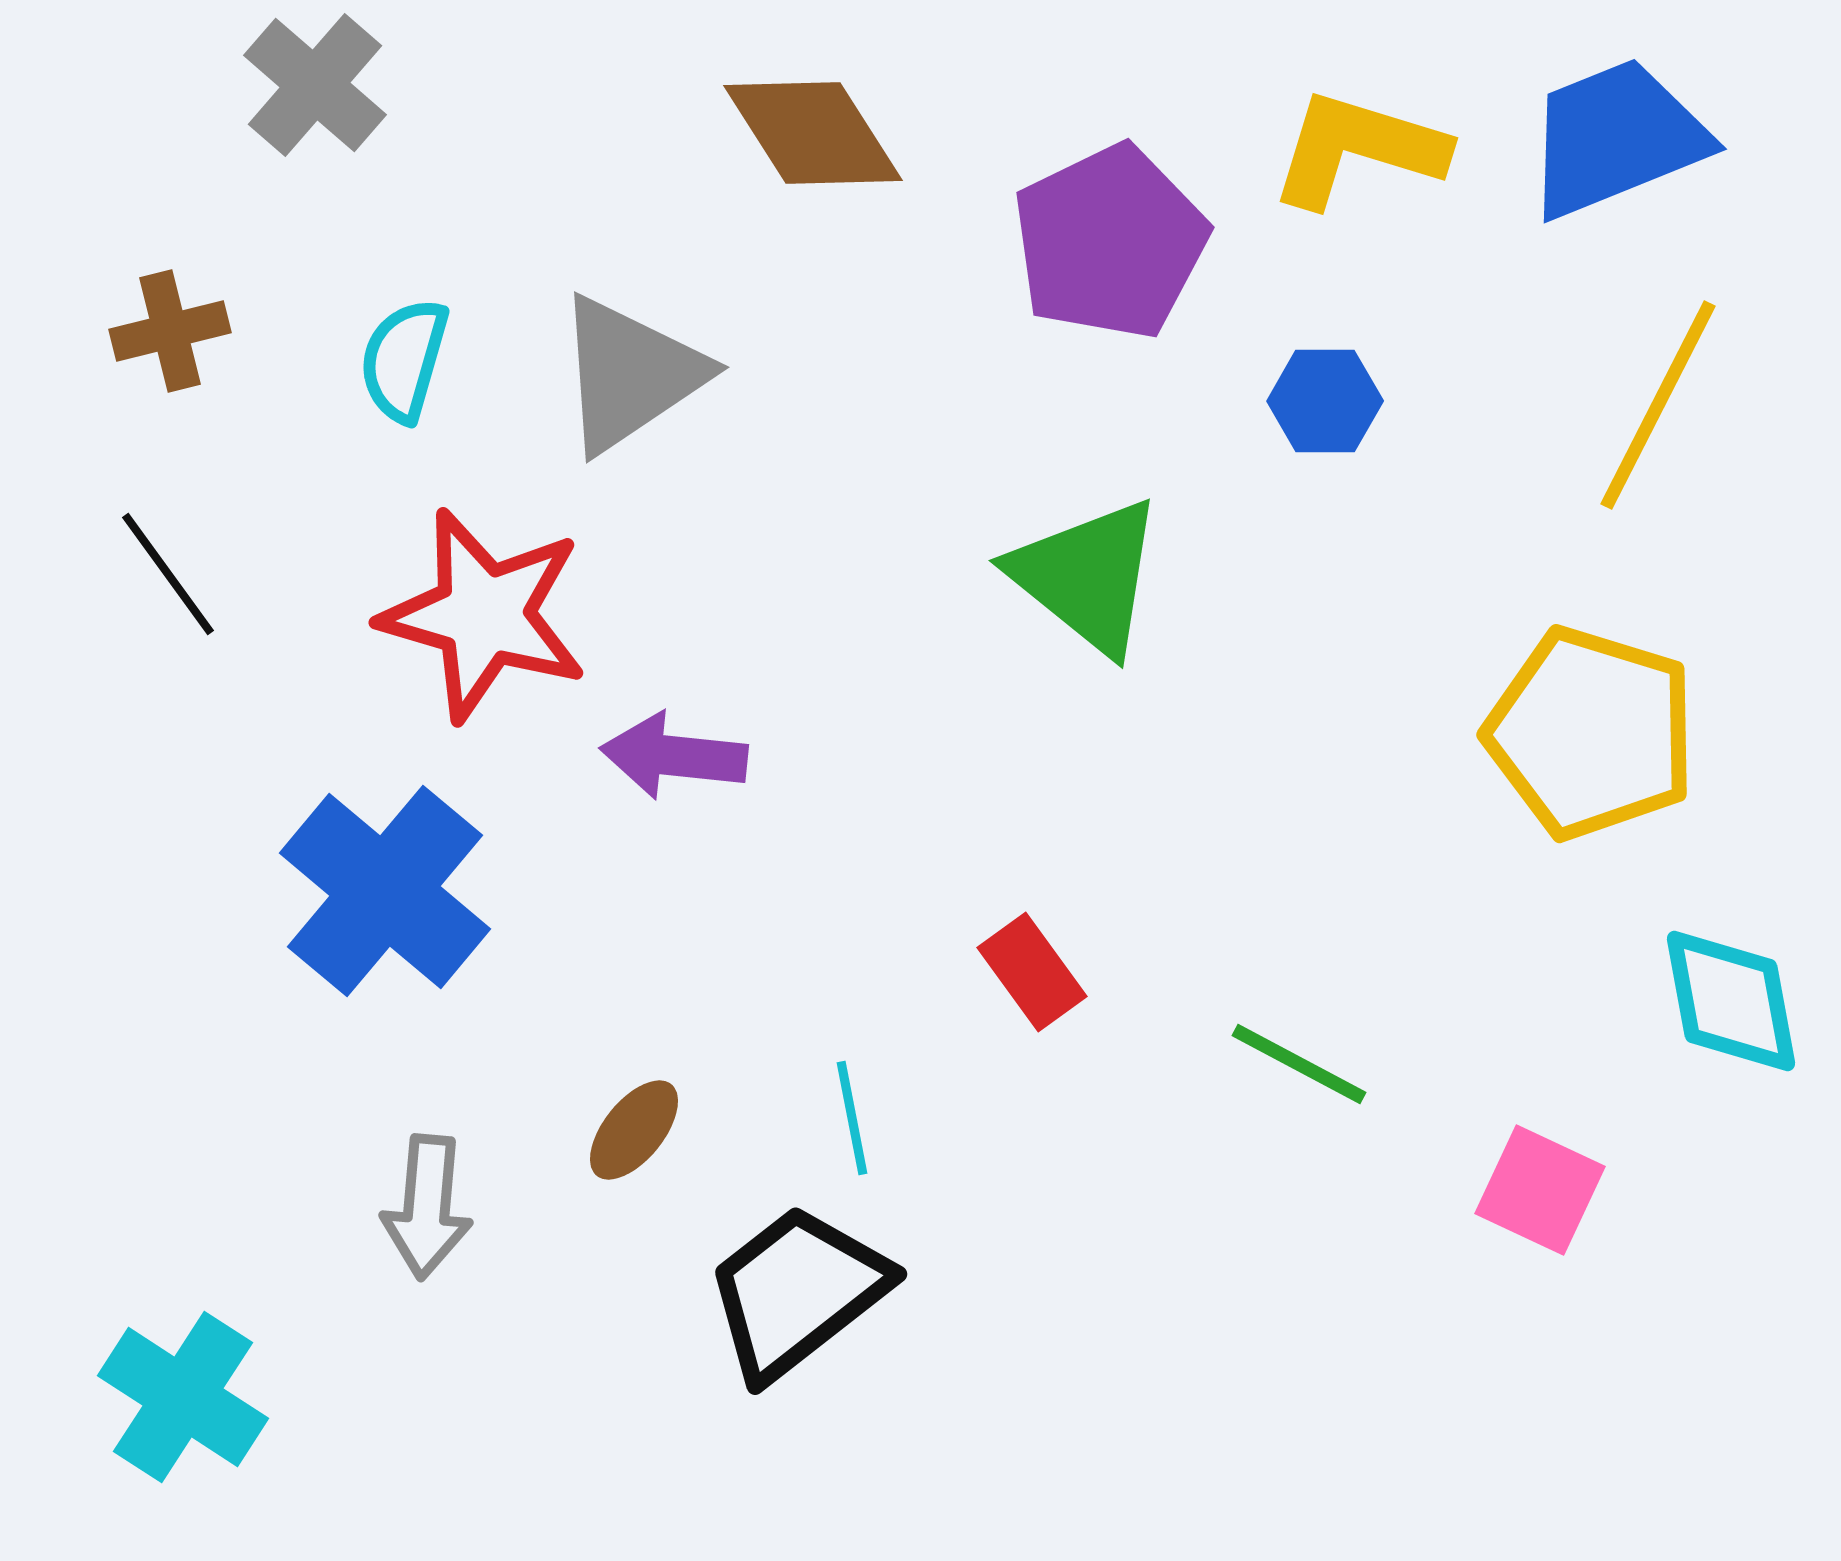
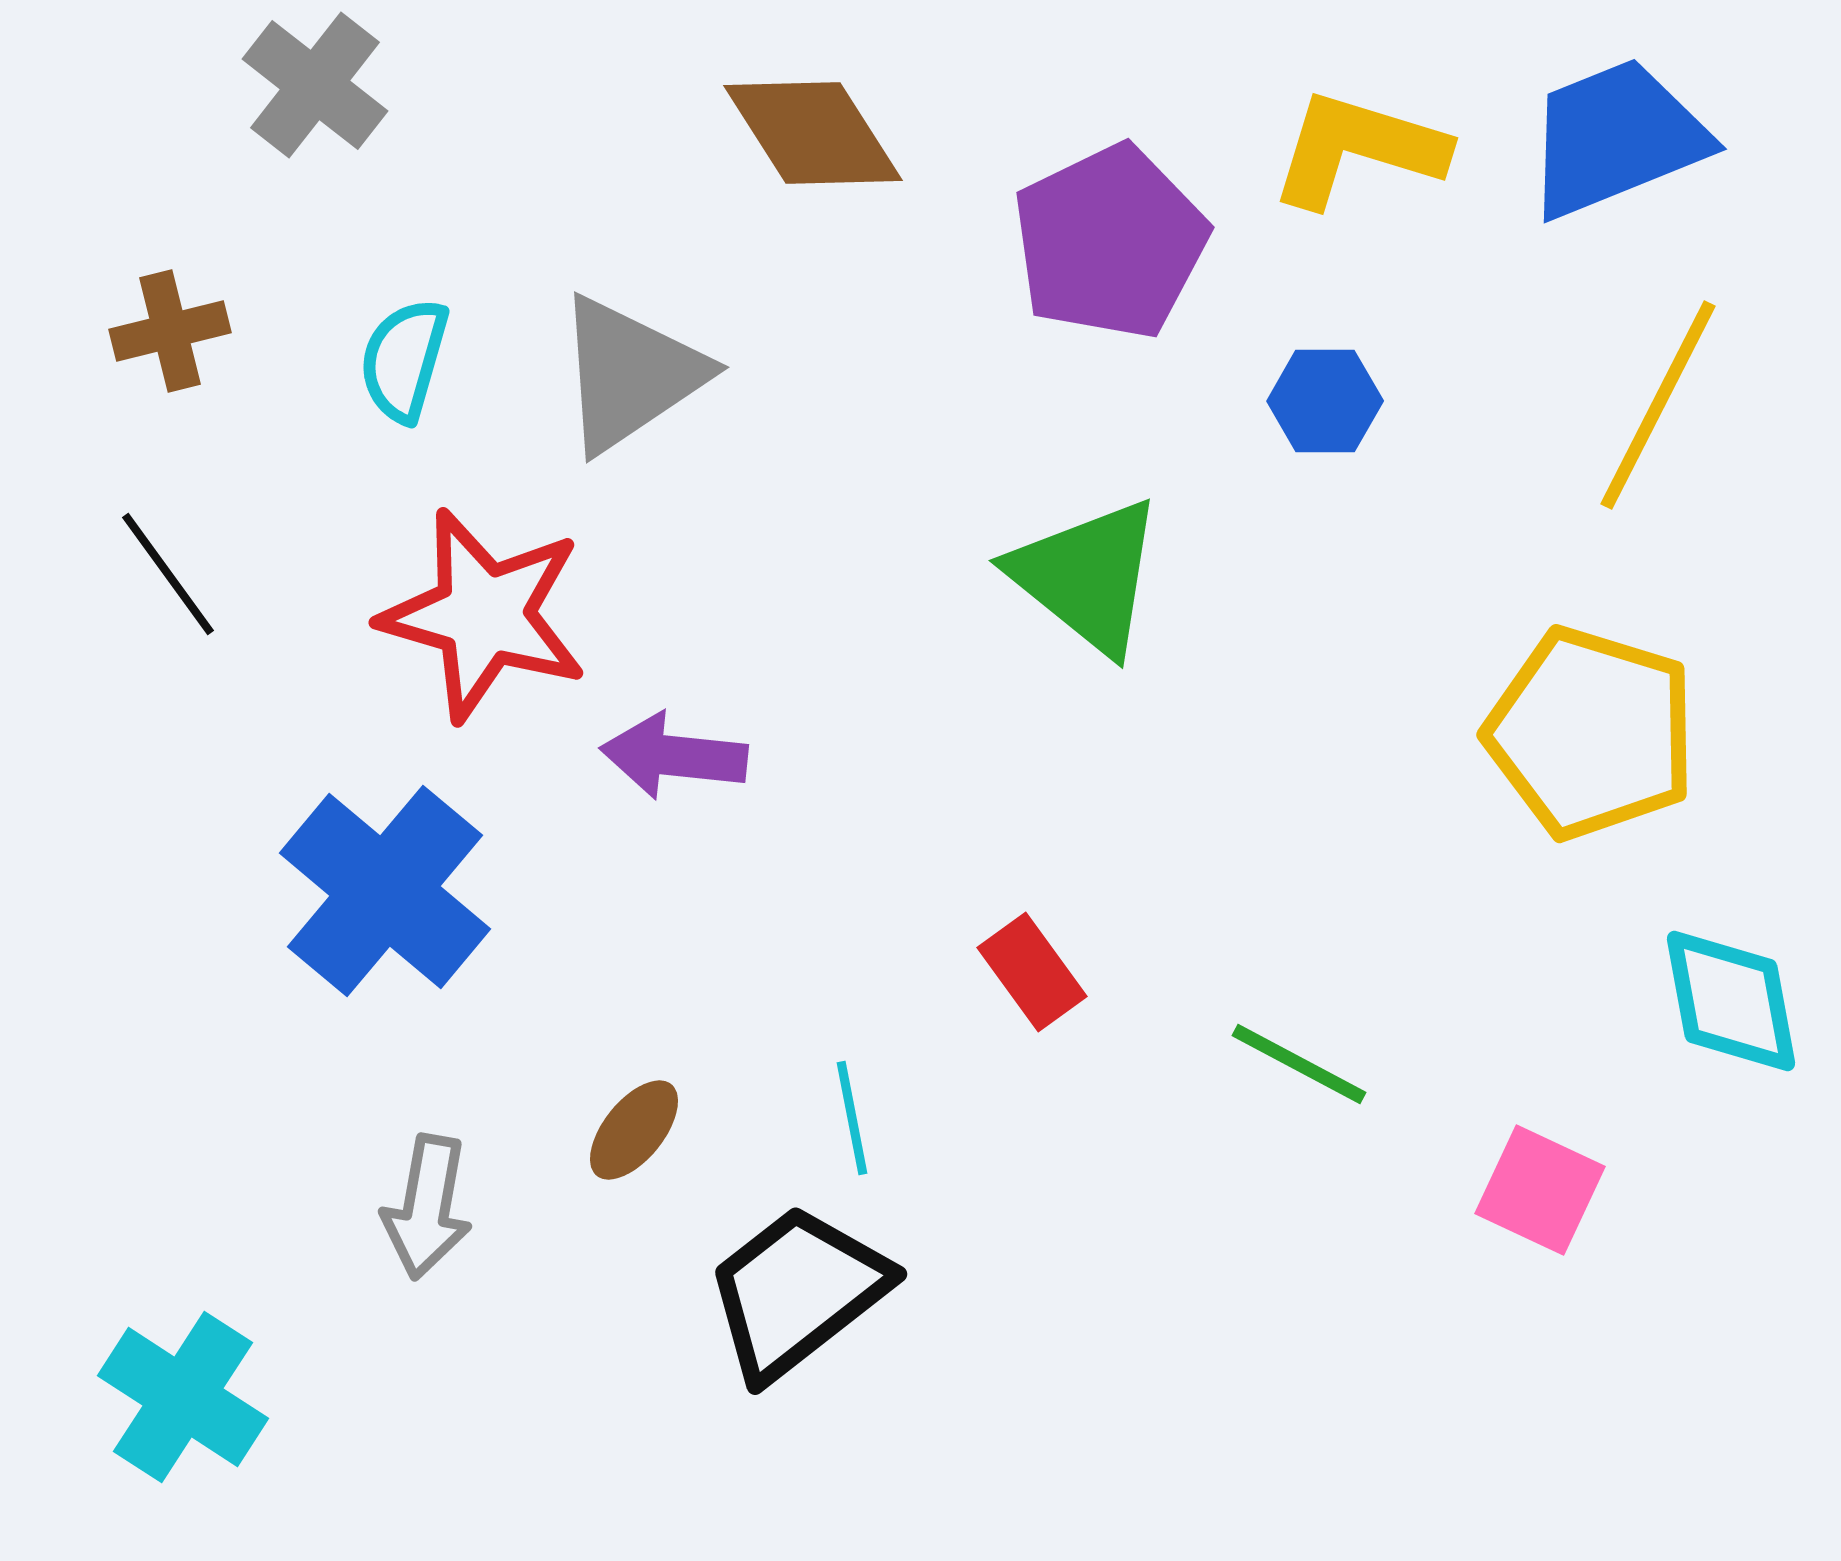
gray cross: rotated 3 degrees counterclockwise
gray arrow: rotated 5 degrees clockwise
